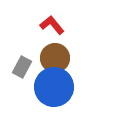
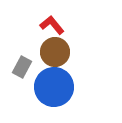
brown circle: moved 6 px up
